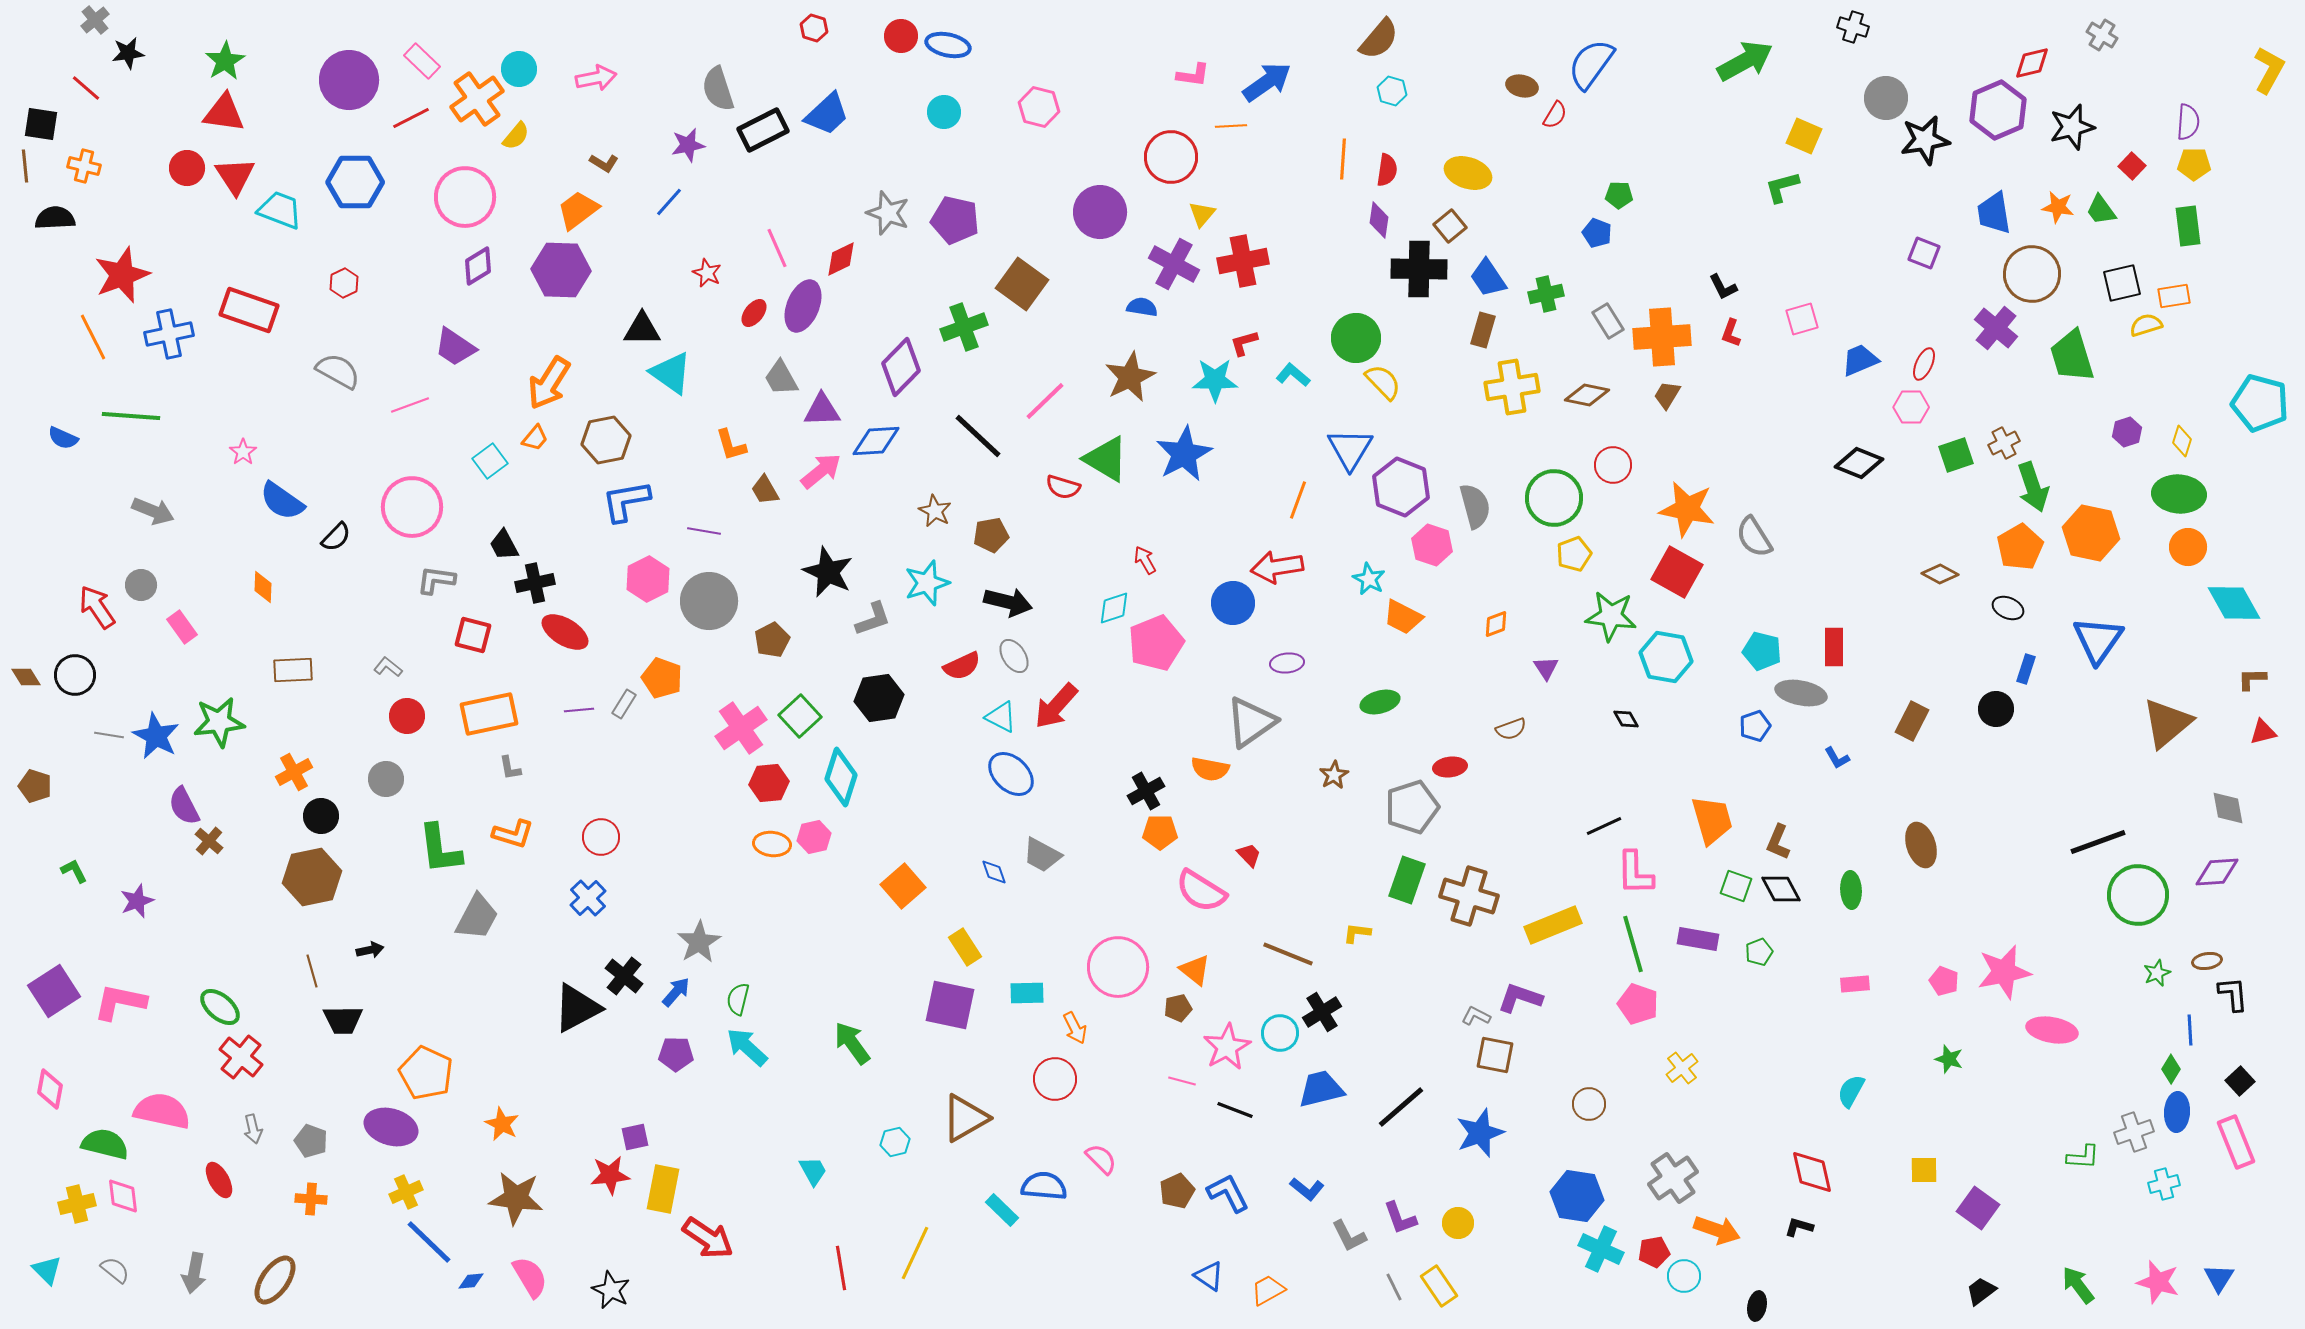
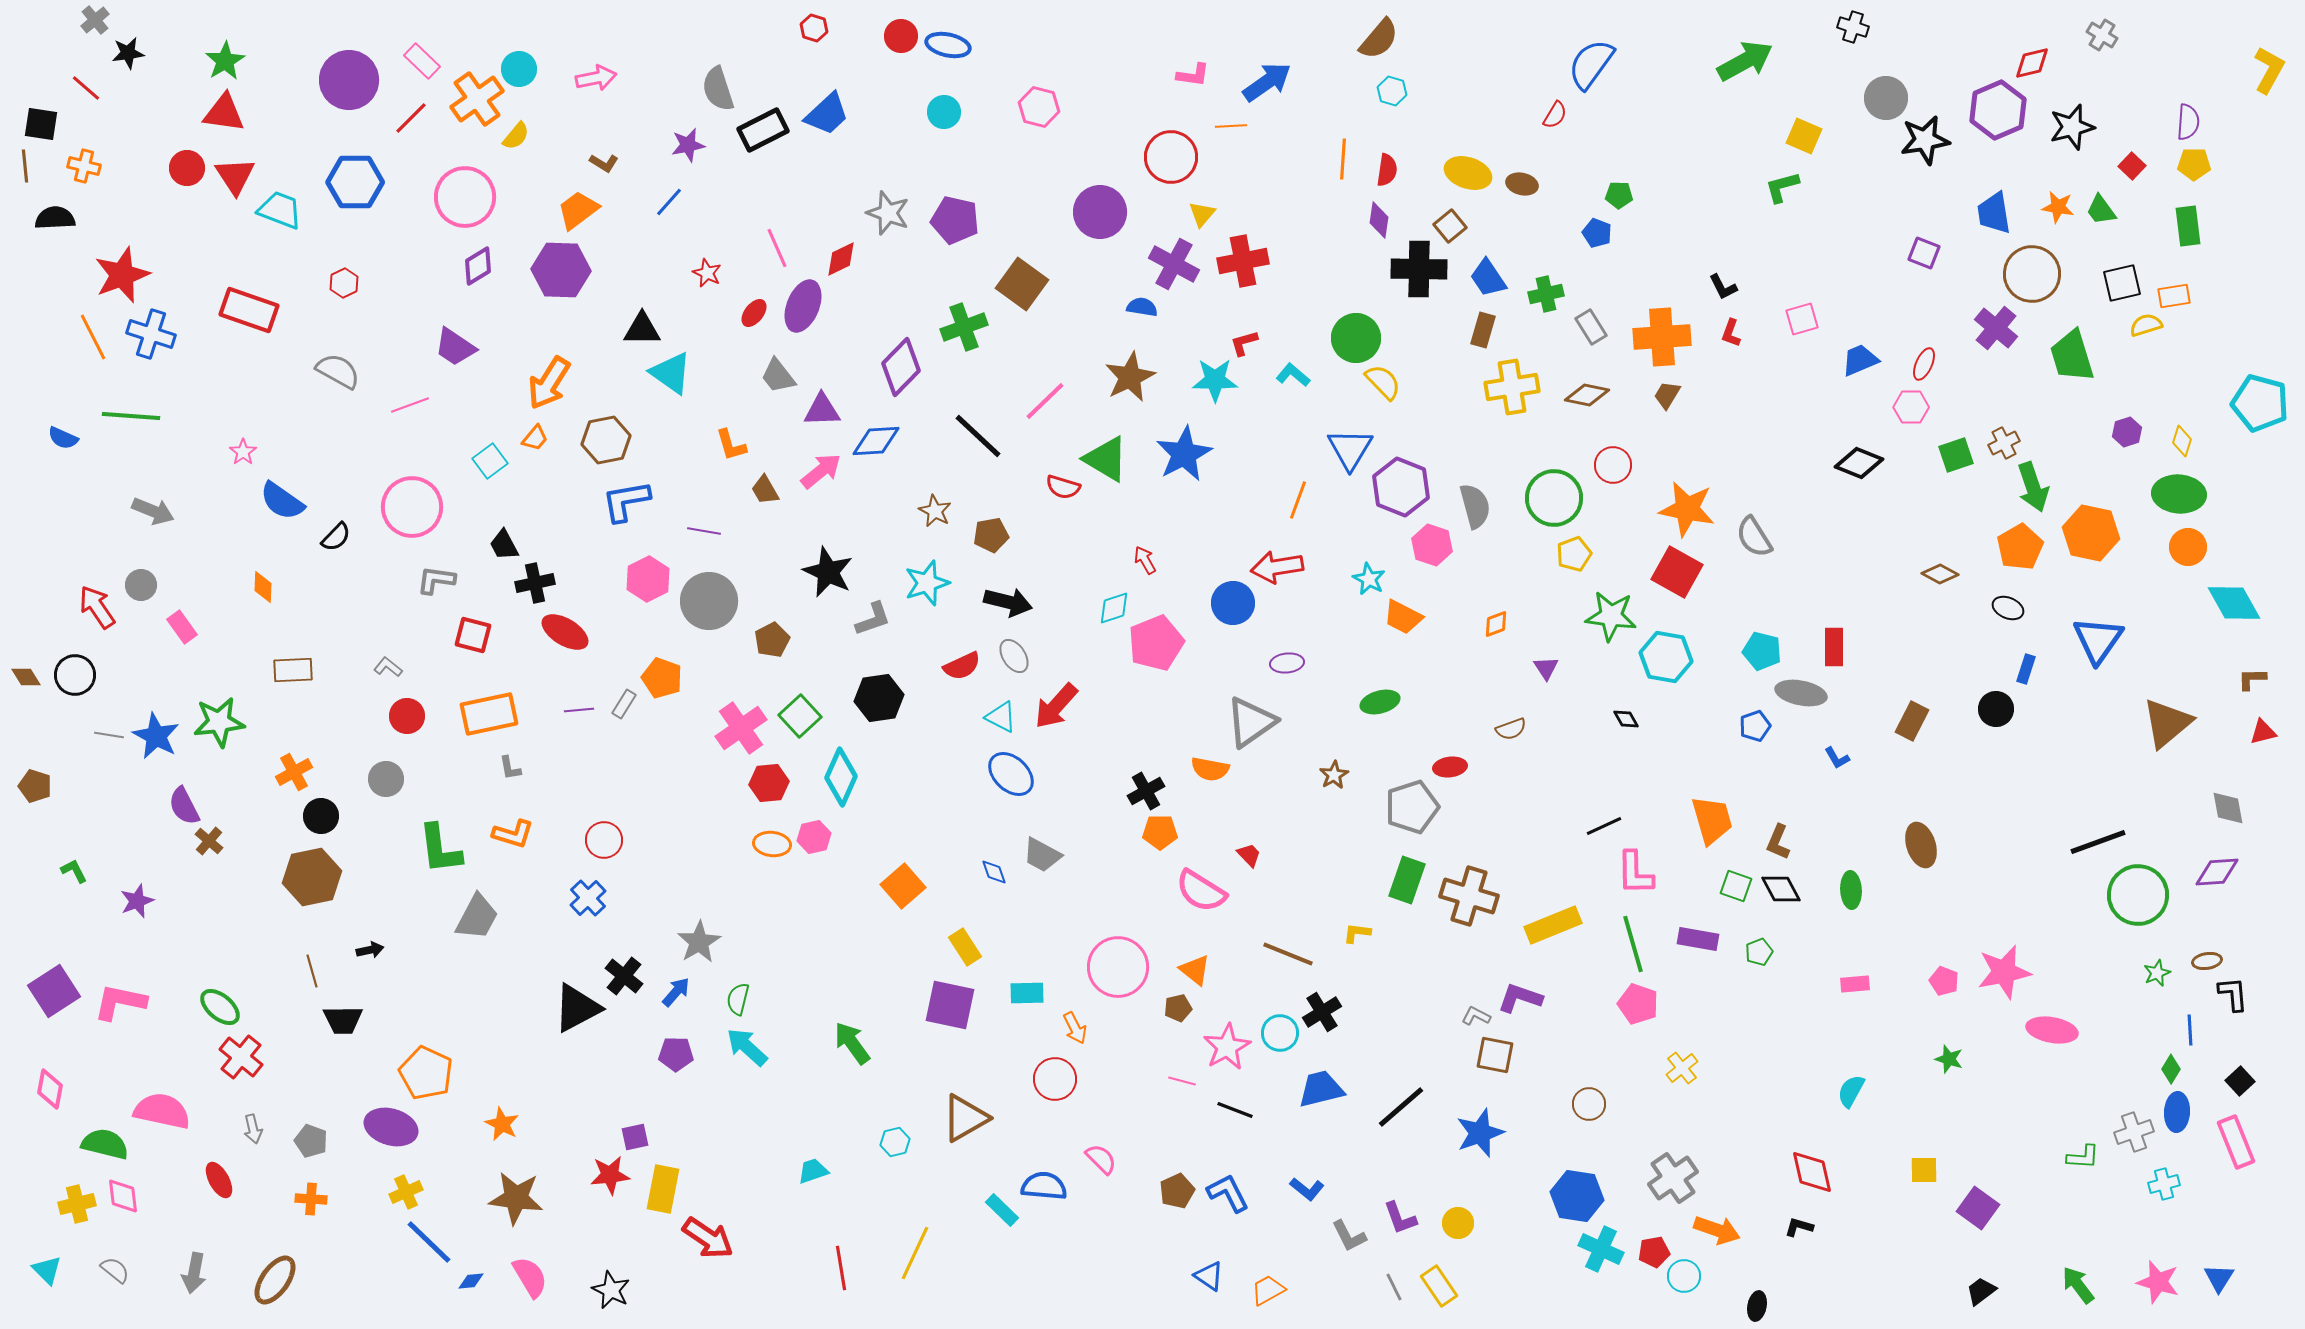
brown ellipse at (1522, 86): moved 98 px down
red line at (411, 118): rotated 18 degrees counterclockwise
gray rectangle at (1608, 321): moved 17 px left, 6 px down
blue cross at (169, 334): moved 18 px left; rotated 30 degrees clockwise
gray trapezoid at (781, 378): moved 3 px left, 2 px up; rotated 9 degrees counterclockwise
cyan diamond at (841, 777): rotated 6 degrees clockwise
red circle at (601, 837): moved 3 px right, 3 px down
cyan trapezoid at (813, 1171): rotated 80 degrees counterclockwise
